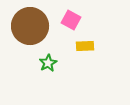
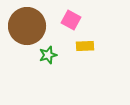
brown circle: moved 3 px left
green star: moved 8 px up; rotated 12 degrees clockwise
